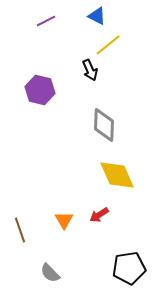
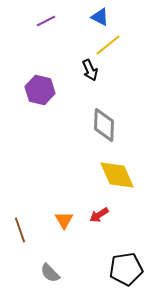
blue triangle: moved 3 px right, 1 px down
black pentagon: moved 3 px left, 1 px down
